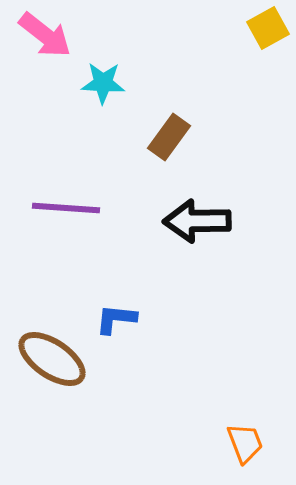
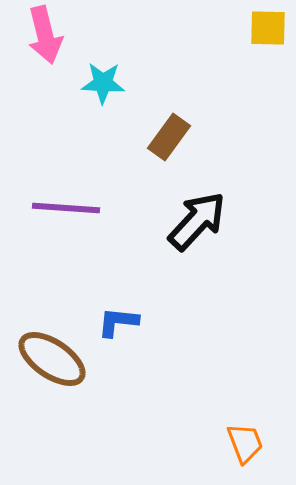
yellow square: rotated 30 degrees clockwise
pink arrow: rotated 38 degrees clockwise
black arrow: rotated 134 degrees clockwise
blue L-shape: moved 2 px right, 3 px down
